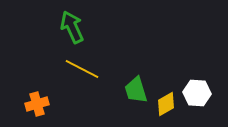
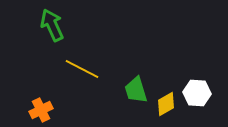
green arrow: moved 20 px left, 2 px up
orange cross: moved 4 px right, 6 px down; rotated 10 degrees counterclockwise
